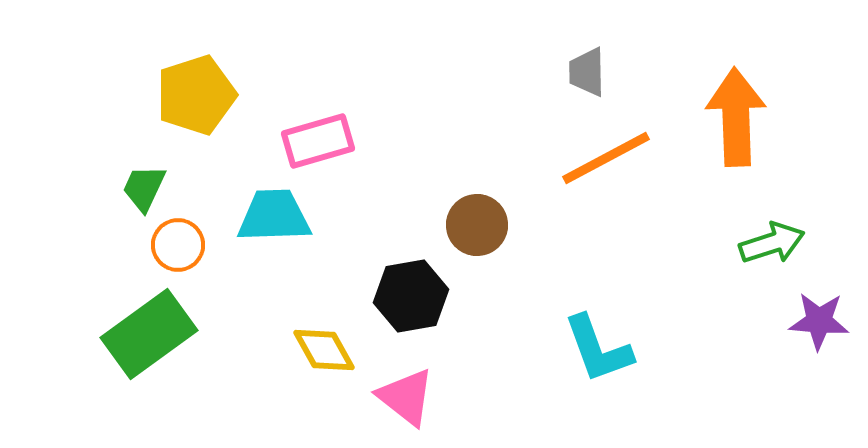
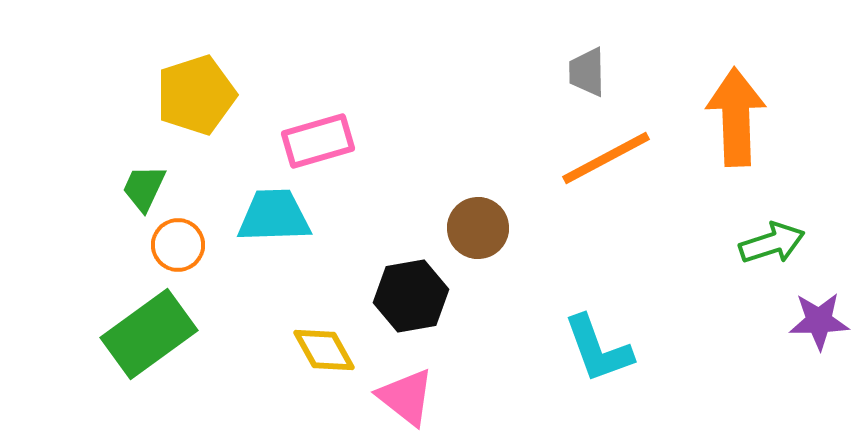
brown circle: moved 1 px right, 3 px down
purple star: rotated 6 degrees counterclockwise
